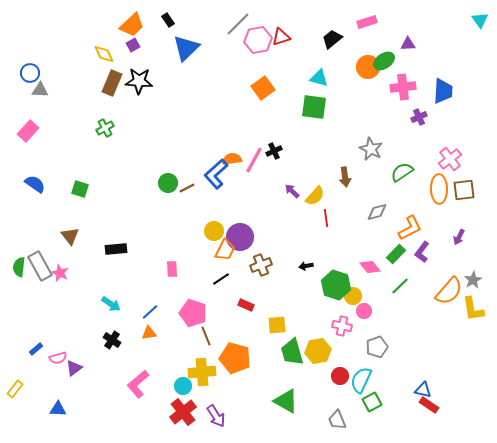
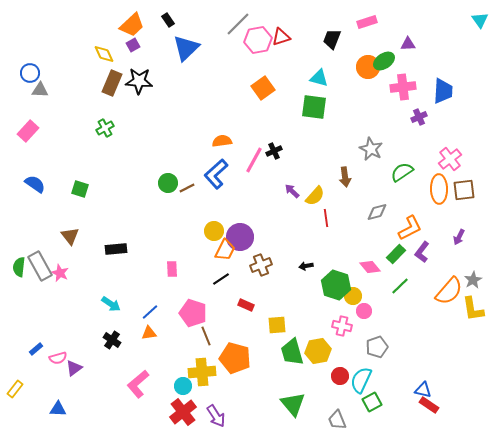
black trapezoid at (332, 39): rotated 30 degrees counterclockwise
orange semicircle at (232, 159): moved 10 px left, 18 px up
green triangle at (286, 401): moved 7 px right, 3 px down; rotated 20 degrees clockwise
